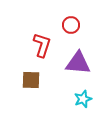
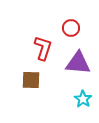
red circle: moved 3 px down
red L-shape: moved 1 px right, 3 px down
cyan star: rotated 18 degrees counterclockwise
